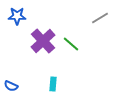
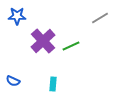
green line: moved 2 px down; rotated 66 degrees counterclockwise
blue semicircle: moved 2 px right, 5 px up
